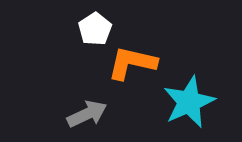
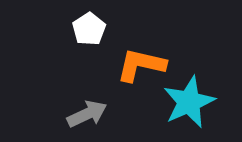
white pentagon: moved 6 px left
orange L-shape: moved 9 px right, 2 px down
